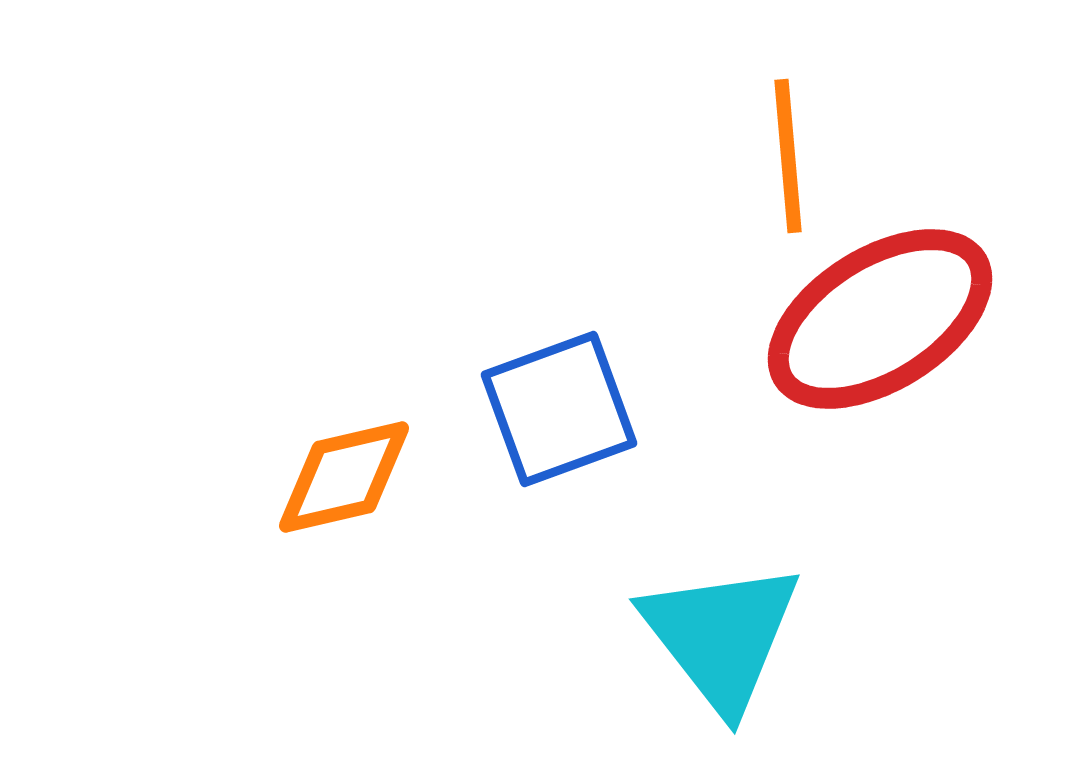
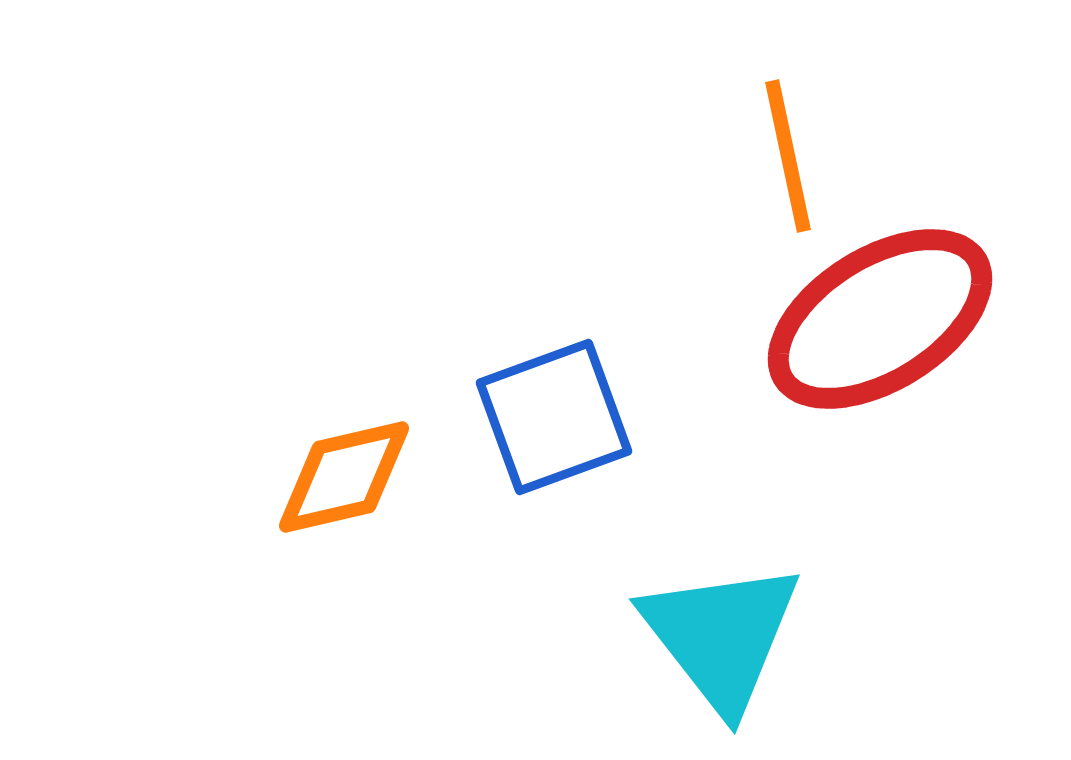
orange line: rotated 7 degrees counterclockwise
blue square: moved 5 px left, 8 px down
